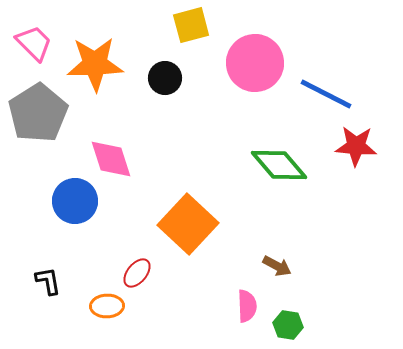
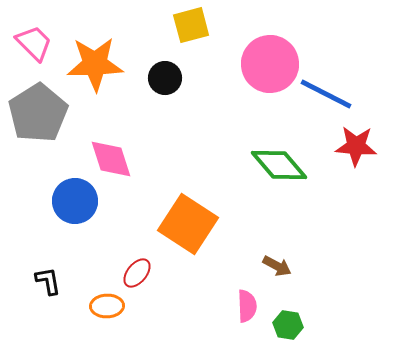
pink circle: moved 15 px right, 1 px down
orange square: rotated 10 degrees counterclockwise
